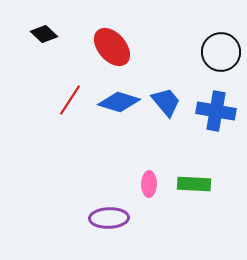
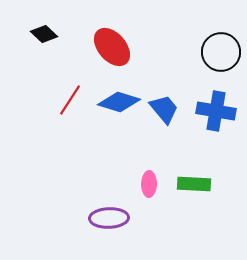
blue trapezoid: moved 2 px left, 7 px down
